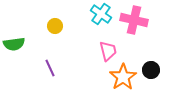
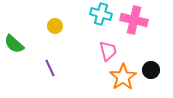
cyan cross: rotated 20 degrees counterclockwise
green semicircle: rotated 50 degrees clockwise
